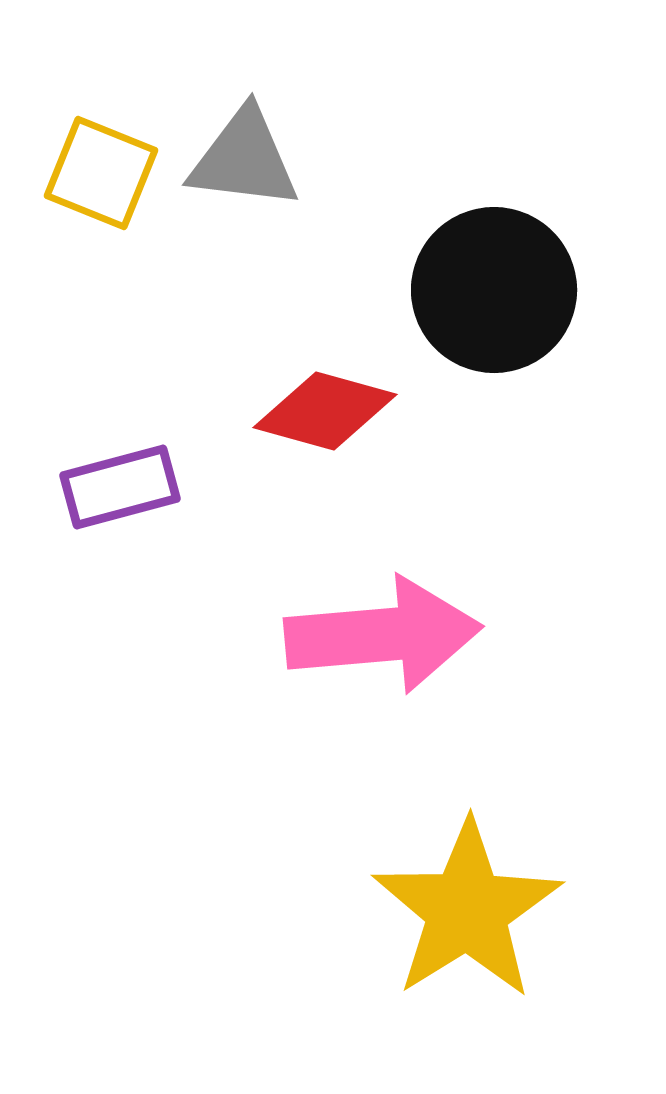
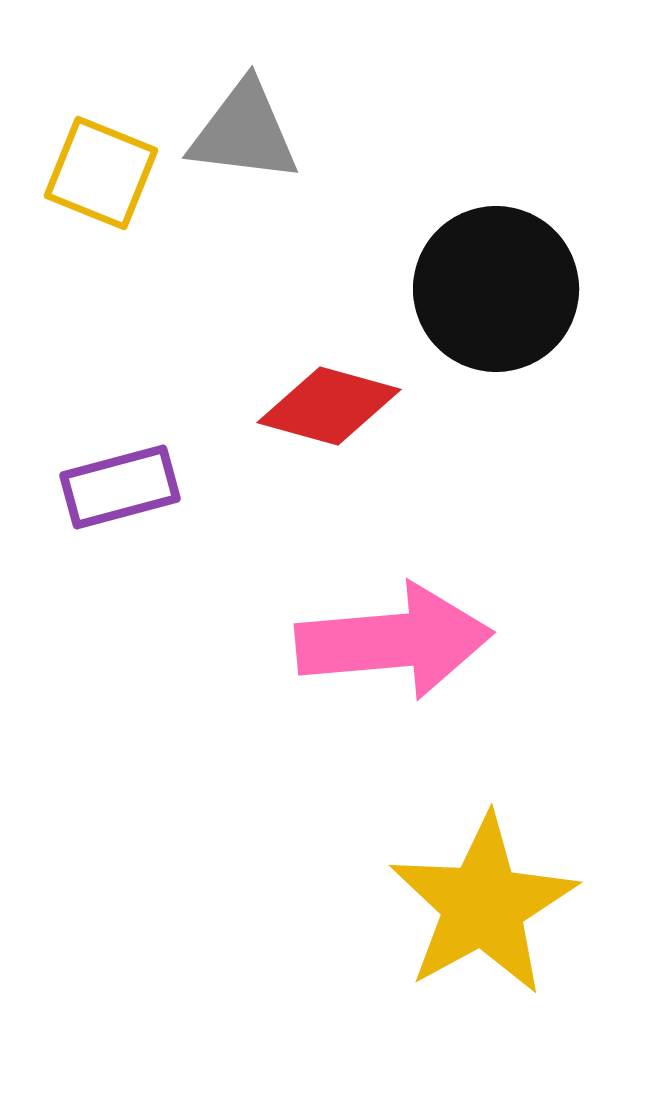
gray triangle: moved 27 px up
black circle: moved 2 px right, 1 px up
red diamond: moved 4 px right, 5 px up
pink arrow: moved 11 px right, 6 px down
yellow star: moved 16 px right, 5 px up; rotated 3 degrees clockwise
